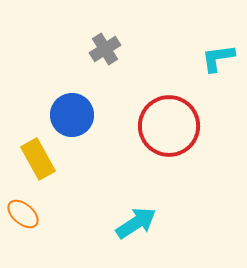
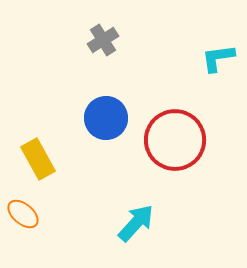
gray cross: moved 2 px left, 9 px up
blue circle: moved 34 px right, 3 px down
red circle: moved 6 px right, 14 px down
cyan arrow: rotated 15 degrees counterclockwise
